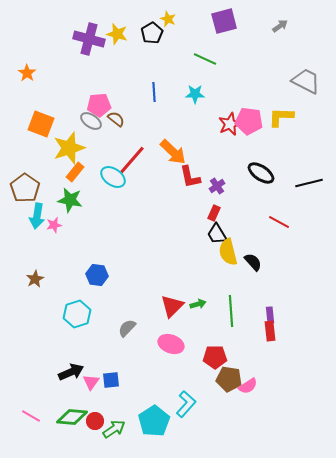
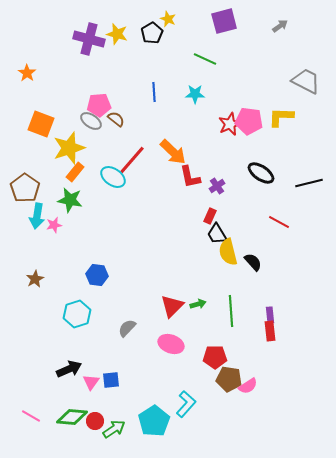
red rectangle at (214, 213): moved 4 px left, 3 px down
black arrow at (71, 372): moved 2 px left, 3 px up
